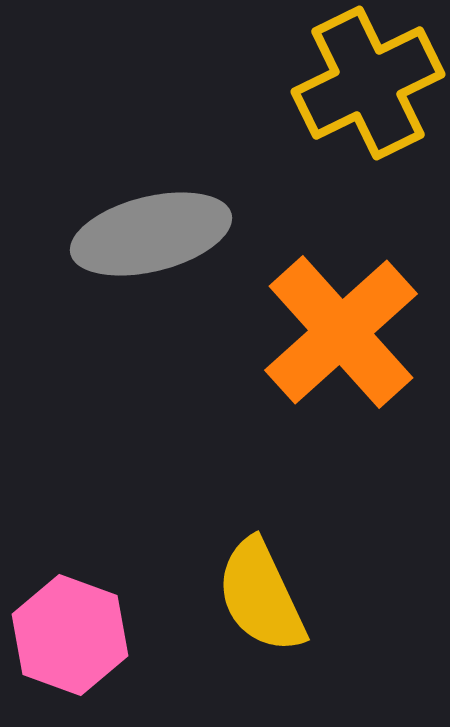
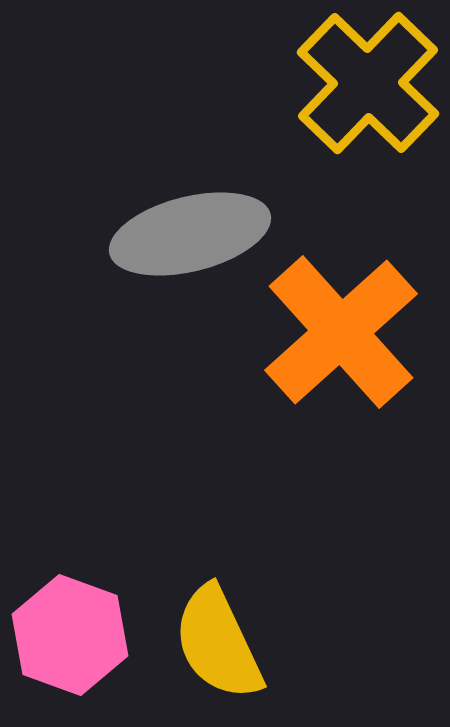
yellow cross: rotated 20 degrees counterclockwise
gray ellipse: moved 39 px right
yellow semicircle: moved 43 px left, 47 px down
